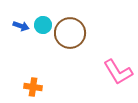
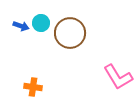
cyan circle: moved 2 px left, 2 px up
pink L-shape: moved 5 px down
